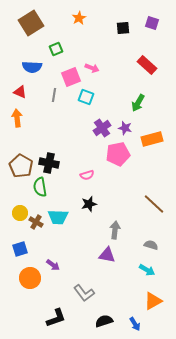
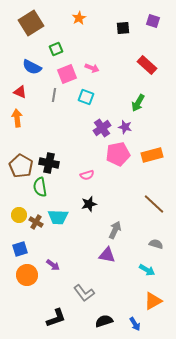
purple square: moved 1 px right, 2 px up
blue semicircle: rotated 24 degrees clockwise
pink square: moved 4 px left, 3 px up
purple star: moved 1 px up
orange rectangle: moved 16 px down
yellow circle: moved 1 px left, 2 px down
gray arrow: rotated 18 degrees clockwise
gray semicircle: moved 5 px right, 1 px up
orange circle: moved 3 px left, 3 px up
